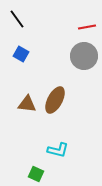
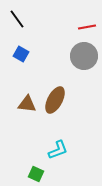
cyan L-shape: rotated 35 degrees counterclockwise
